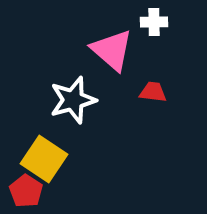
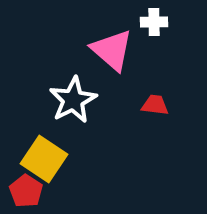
red trapezoid: moved 2 px right, 13 px down
white star: rotated 12 degrees counterclockwise
